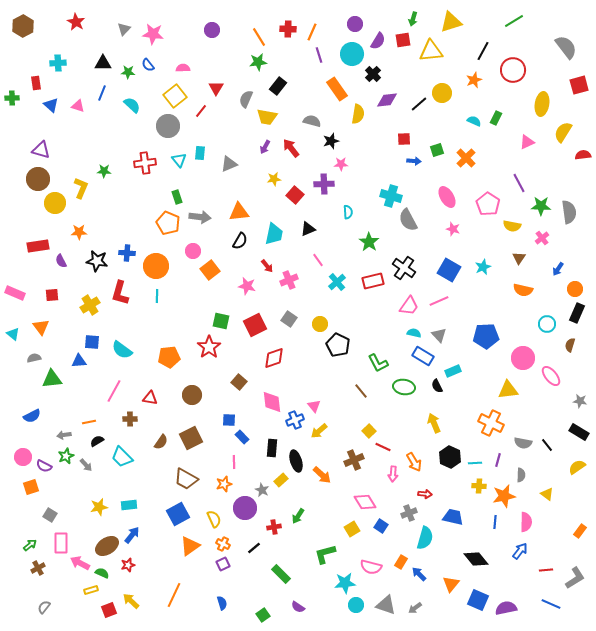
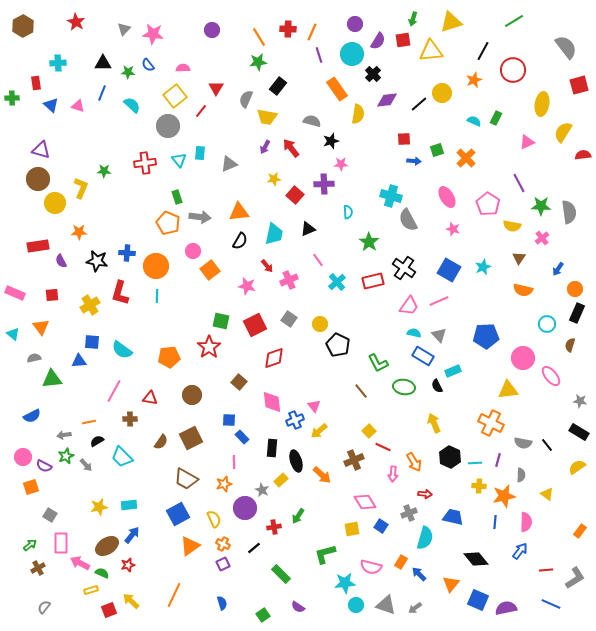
yellow square at (352, 529): rotated 21 degrees clockwise
